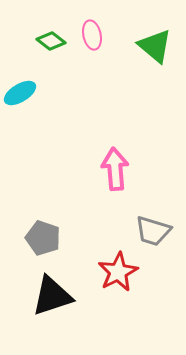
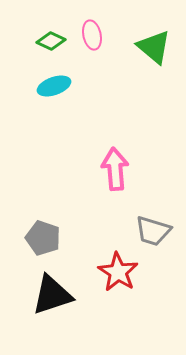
green diamond: rotated 12 degrees counterclockwise
green triangle: moved 1 px left, 1 px down
cyan ellipse: moved 34 px right, 7 px up; rotated 12 degrees clockwise
red star: rotated 12 degrees counterclockwise
black triangle: moved 1 px up
